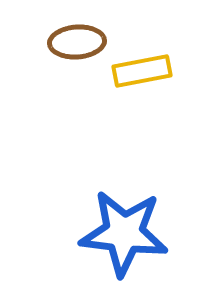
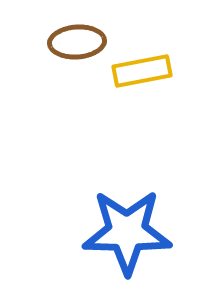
blue star: moved 3 px right, 1 px up; rotated 6 degrees counterclockwise
